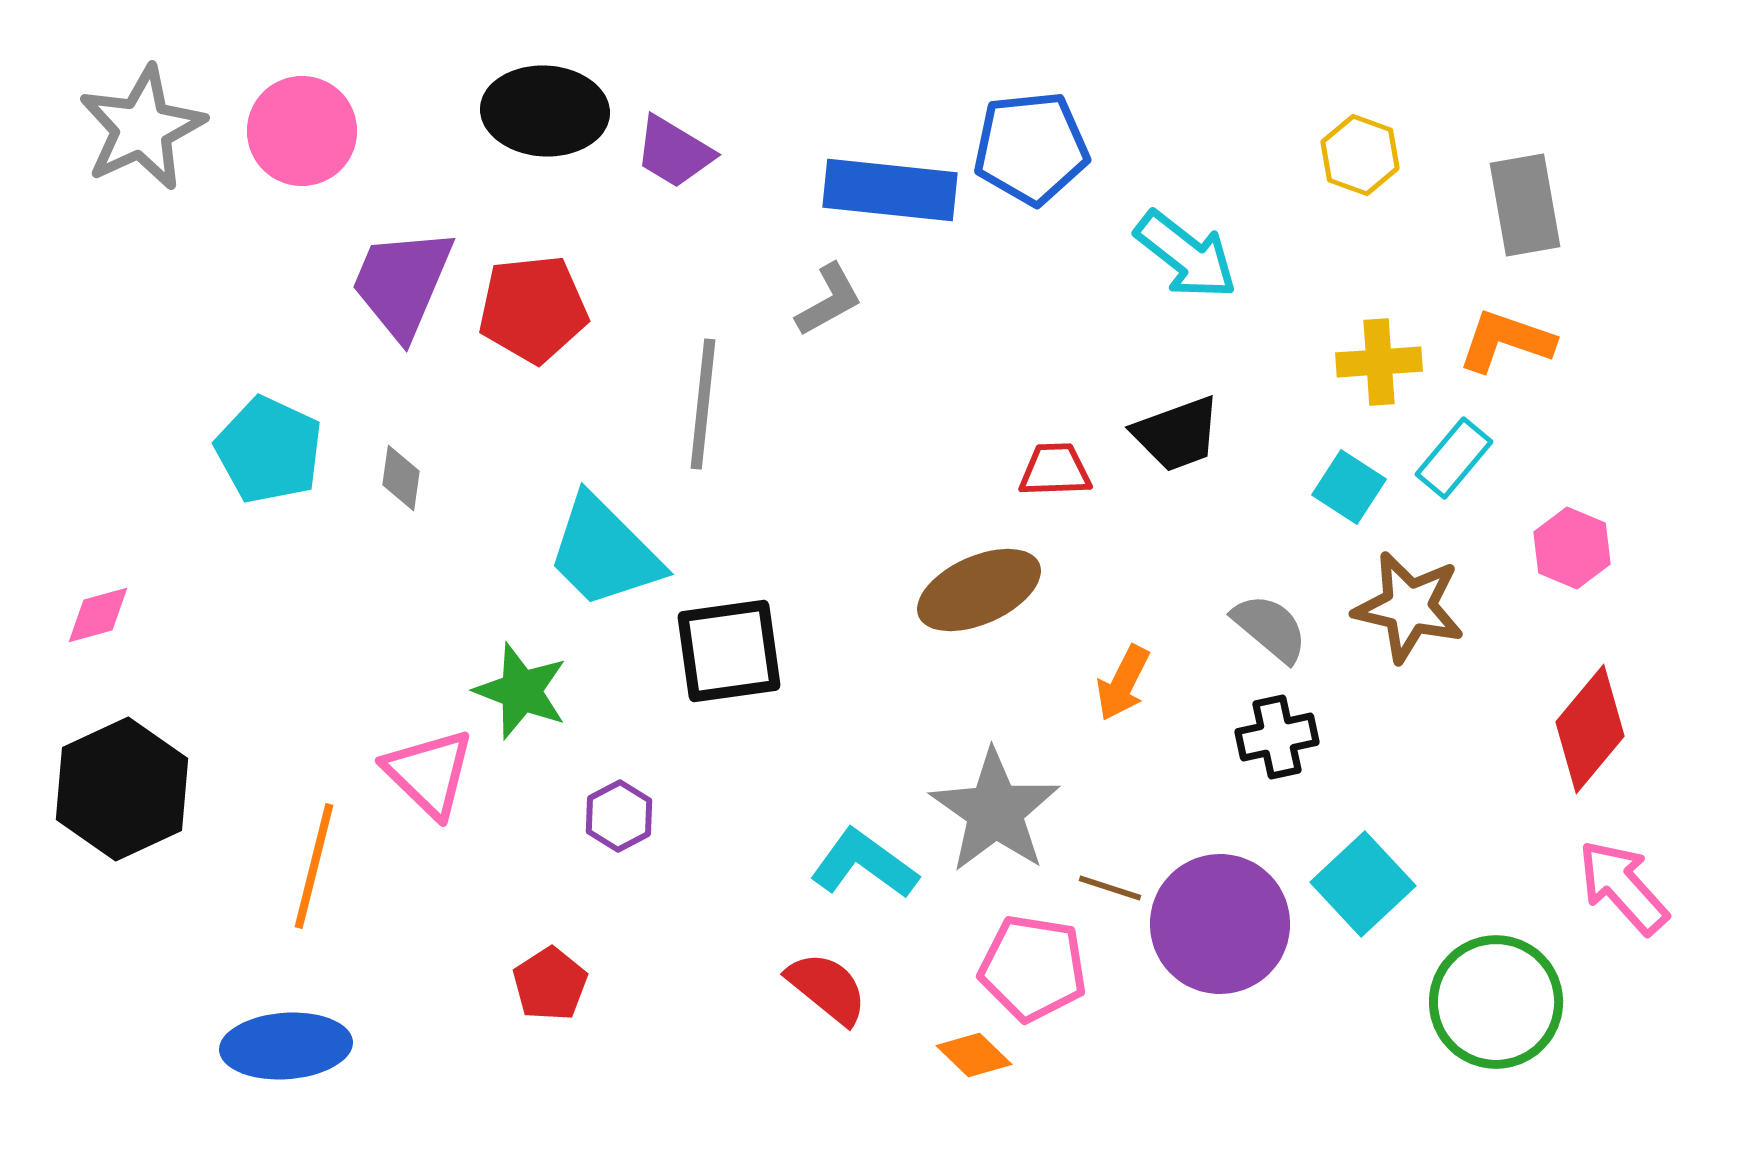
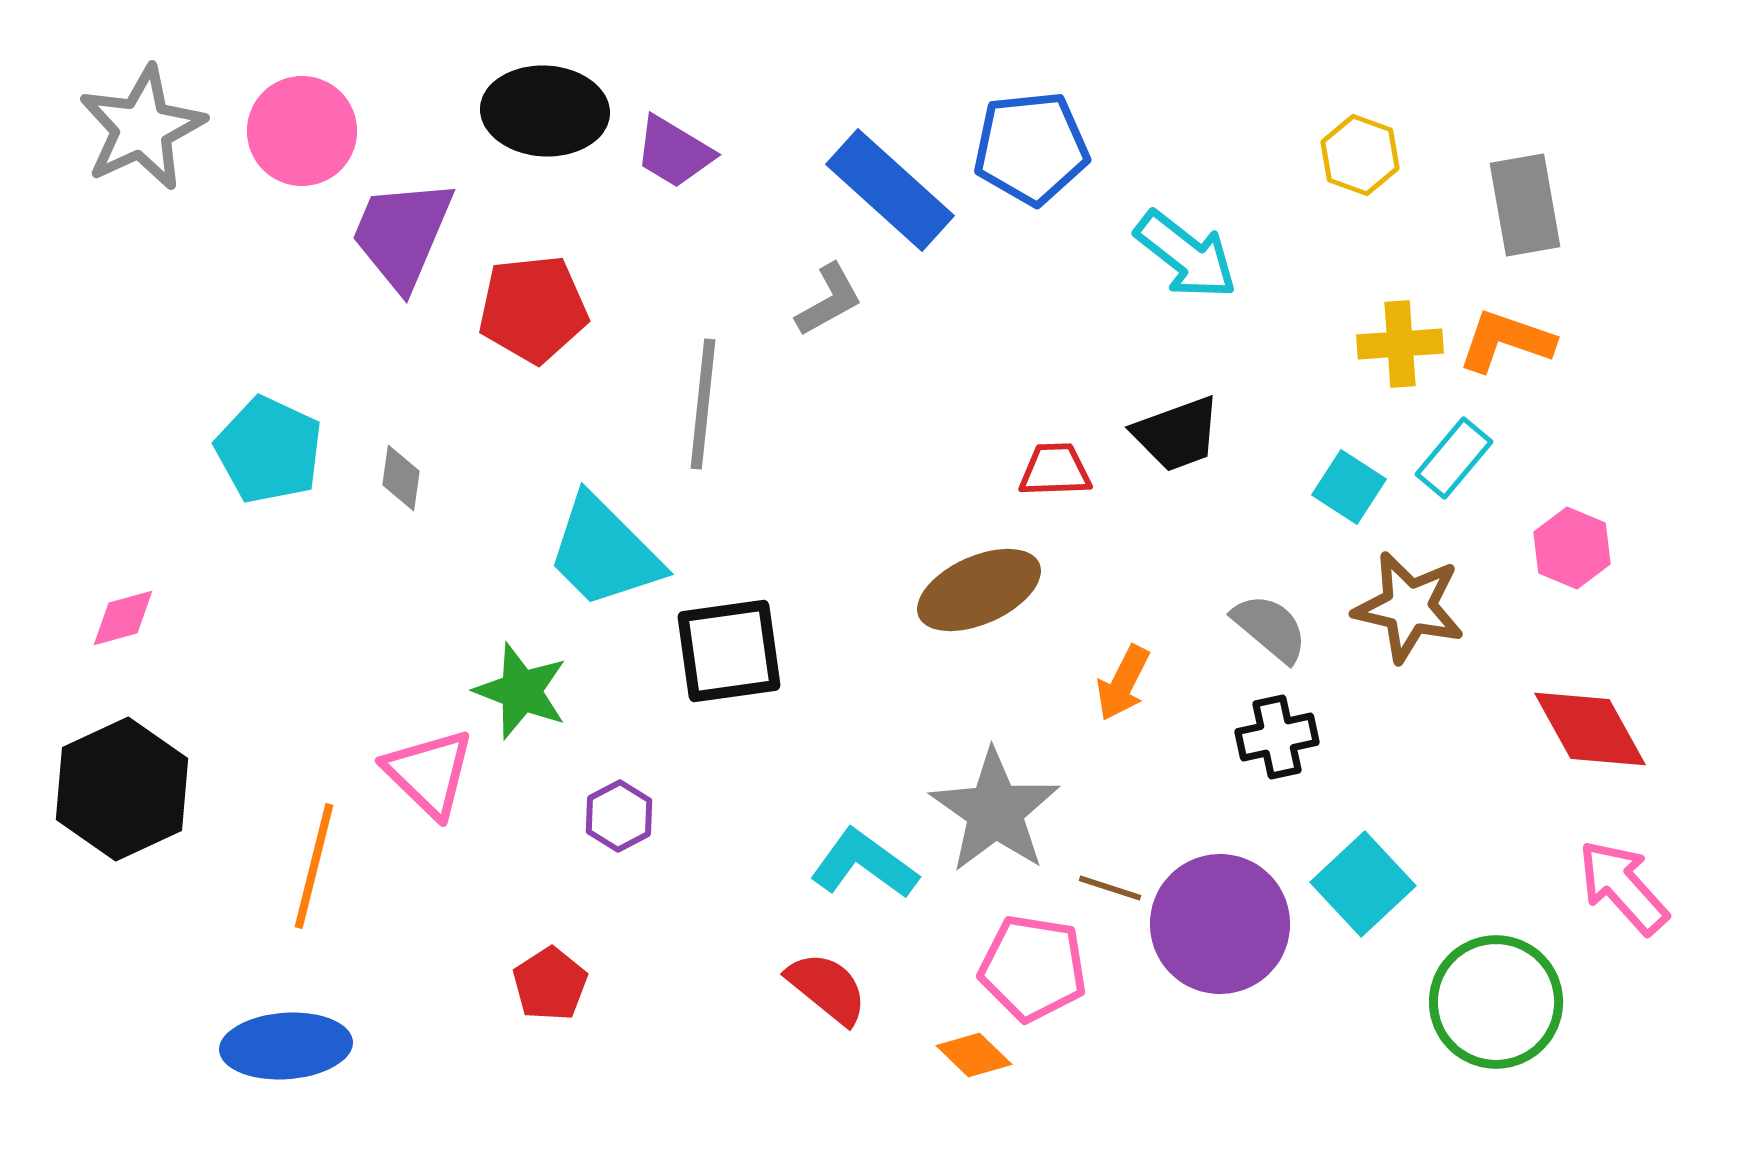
blue rectangle at (890, 190): rotated 36 degrees clockwise
purple trapezoid at (402, 283): moved 49 px up
yellow cross at (1379, 362): moved 21 px right, 18 px up
pink diamond at (98, 615): moved 25 px right, 3 px down
red diamond at (1590, 729): rotated 69 degrees counterclockwise
